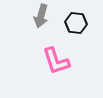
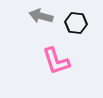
gray arrow: rotated 90 degrees clockwise
